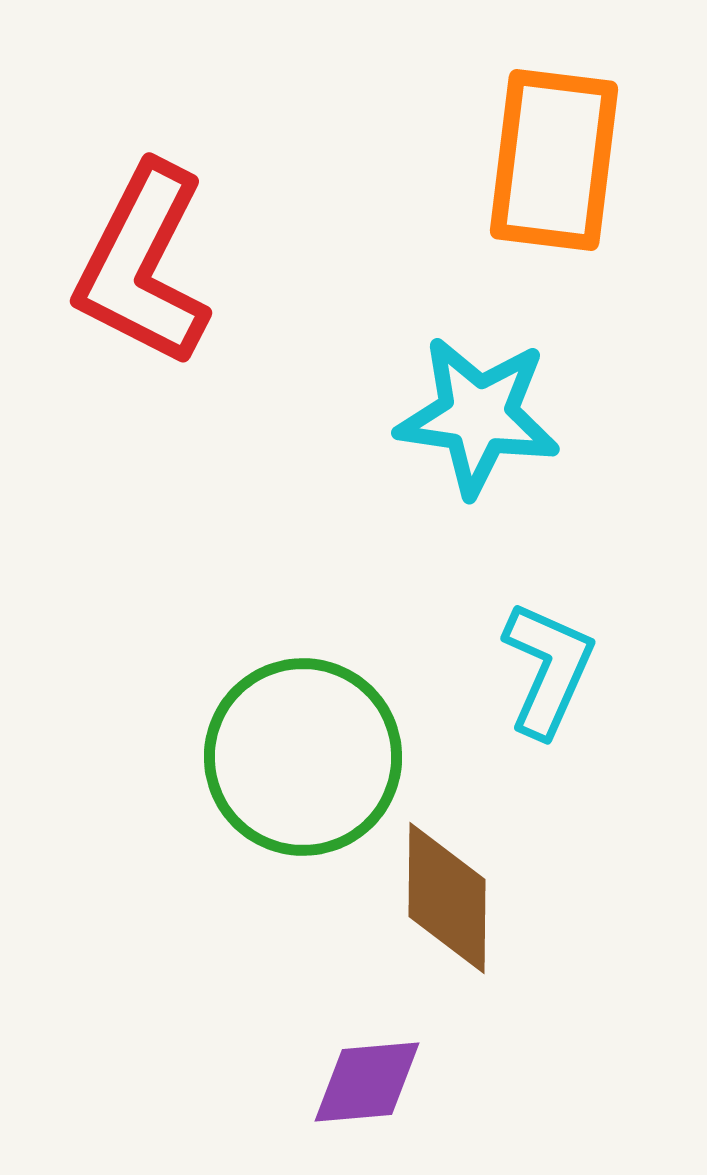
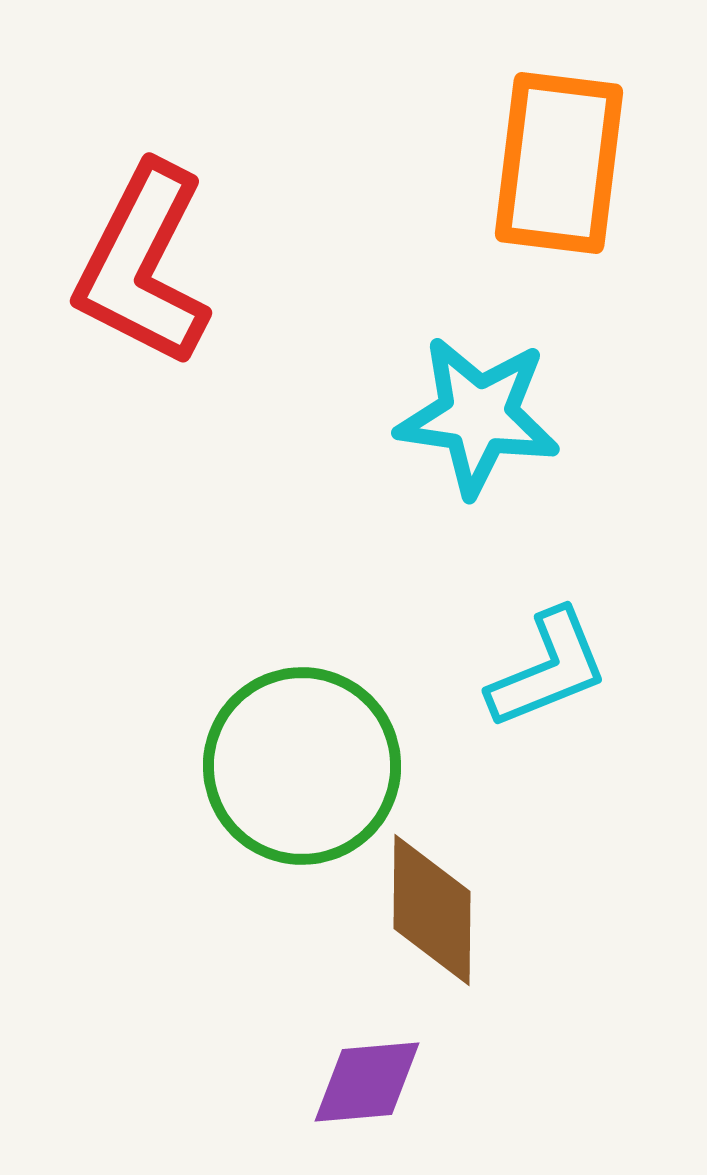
orange rectangle: moved 5 px right, 3 px down
cyan L-shape: rotated 44 degrees clockwise
green circle: moved 1 px left, 9 px down
brown diamond: moved 15 px left, 12 px down
